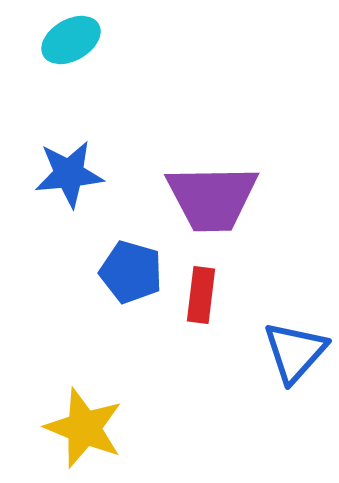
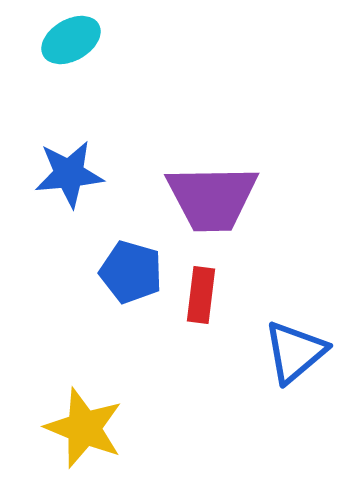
blue triangle: rotated 8 degrees clockwise
